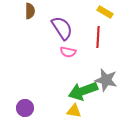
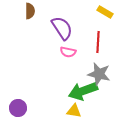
red line: moved 5 px down
gray star: moved 7 px left, 6 px up
purple circle: moved 7 px left
